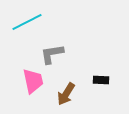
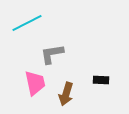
cyan line: moved 1 px down
pink trapezoid: moved 2 px right, 2 px down
brown arrow: rotated 15 degrees counterclockwise
